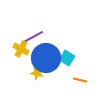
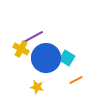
yellow star: moved 14 px down
orange line: moved 4 px left; rotated 40 degrees counterclockwise
